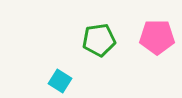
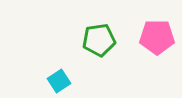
cyan square: moved 1 px left; rotated 25 degrees clockwise
